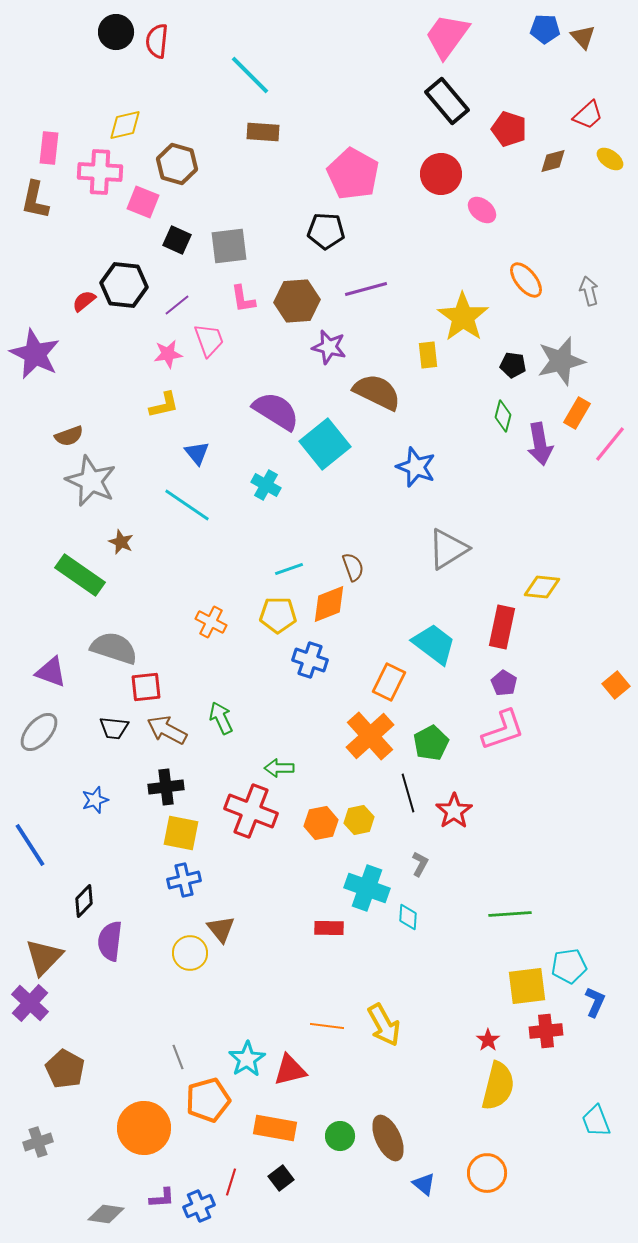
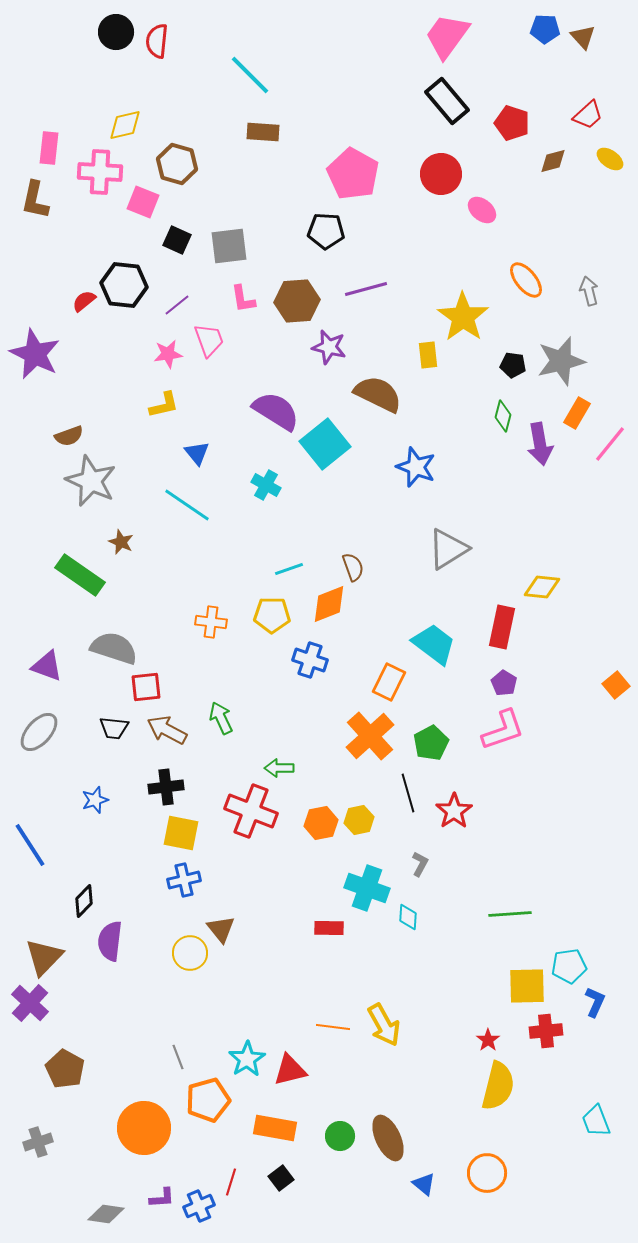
red pentagon at (509, 129): moved 3 px right, 6 px up
brown semicircle at (377, 392): moved 1 px right, 2 px down
yellow pentagon at (278, 615): moved 6 px left
orange cross at (211, 622): rotated 20 degrees counterclockwise
purple triangle at (51, 672): moved 4 px left, 6 px up
yellow square at (527, 986): rotated 6 degrees clockwise
orange line at (327, 1026): moved 6 px right, 1 px down
